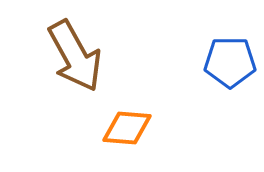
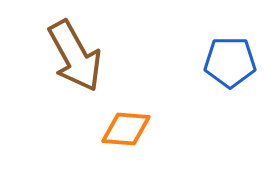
orange diamond: moved 1 px left, 1 px down
